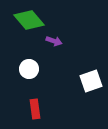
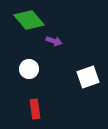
white square: moved 3 px left, 4 px up
